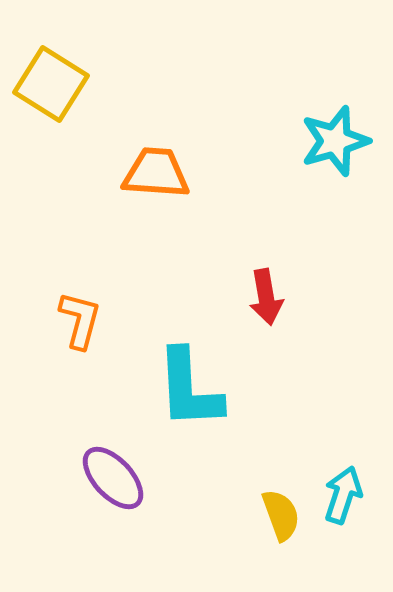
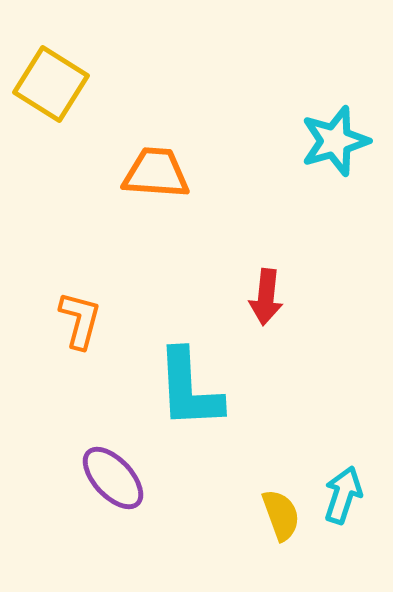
red arrow: rotated 16 degrees clockwise
